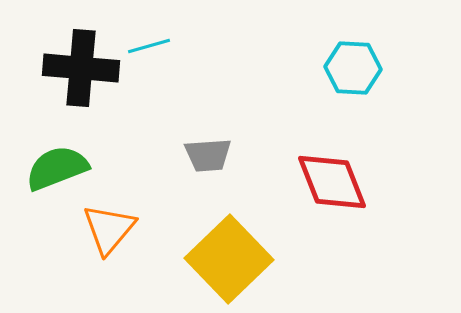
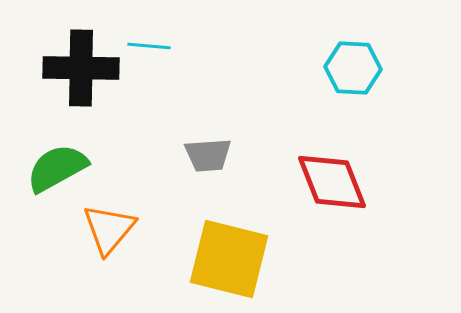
cyan line: rotated 21 degrees clockwise
black cross: rotated 4 degrees counterclockwise
green semicircle: rotated 8 degrees counterclockwise
yellow square: rotated 32 degrees counterclockwise
